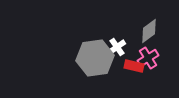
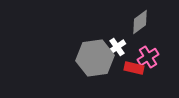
gray diamond: moved 9 px left, 9 px up
pink cross: moved 1 px up
red rectangle: moved 2 px down
